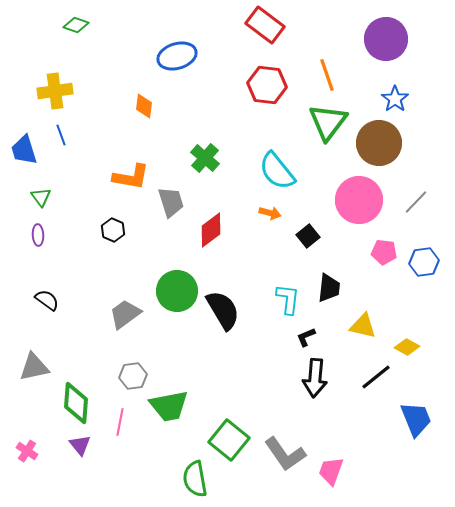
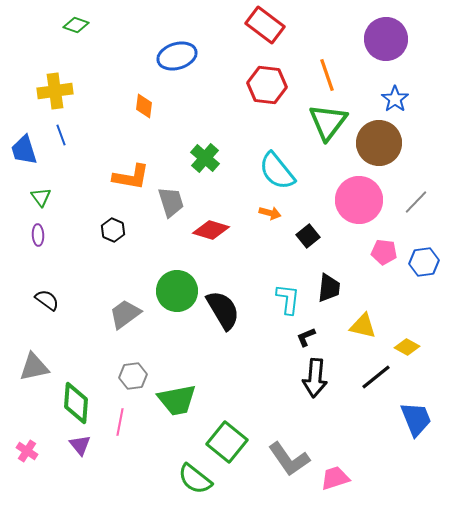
red diamond at (211, 230): rotated 54 degrees clockwise
green trapezoid at (169, 406): moved 8 px right, 6 px up
green square at (229, 440): moved 2 px left, 2 px down
gray L-shape at (285, 454): moved 4 px right, 5 px down
pink trapezoid at (331, 471): moved 4 px right, 7 px down; rotated 52 degrees clockwise
green semicircle at (195, 479): rotated 42 degrees counterclockwise
